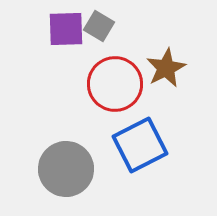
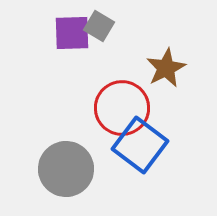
purple square: moved 6 px right, 4 px down
red circle: moved 7 px right, 24 px down
blue square: rotated 26 degrees counterclockwise
